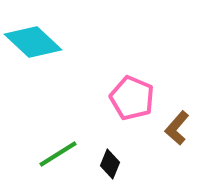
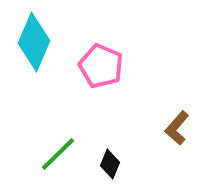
cyan diamond: moved 1 px right; rotated 70 degrees clockwise
pink pentagon: moved 31 px left, 32 px up
green line: rotated 12 degrees counterclockwise
